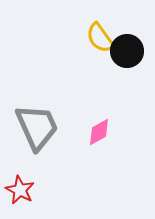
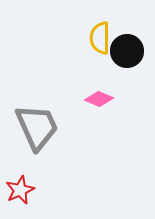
yellow semicircle: rotated 36 degrees clockwise
pink diamond: moved 33 px up; rotated 52 degrees clockwise
red star: rotated 20 degrees clockwise
